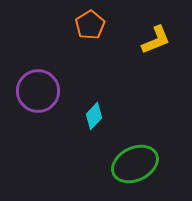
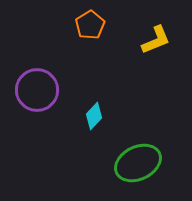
purple circle: moved 1 px left, 1 px up
green ellipse: moved 3 px right, 1 px up
